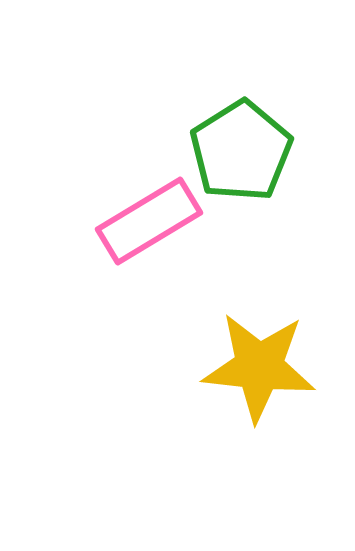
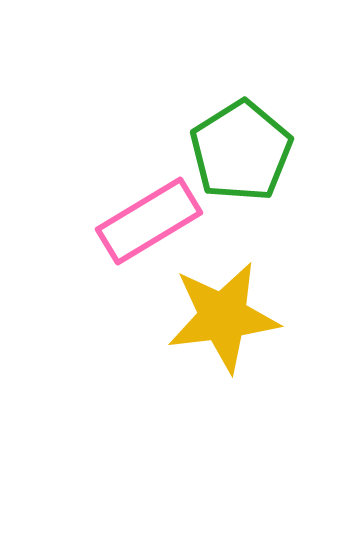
yellow star: moved 36 px left, 50 px up; rotated 13 degrees counterclockwise
